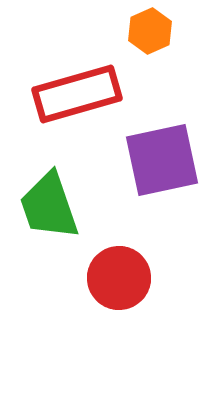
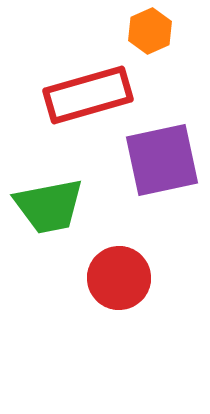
red rectangle: moved 11 px right, 1 px down
green trapezoid: rotated 82 degrees counterclockwise
